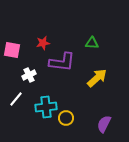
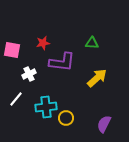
white cross: moved 1 px up
